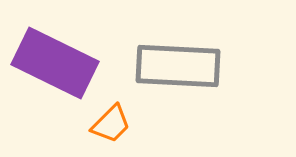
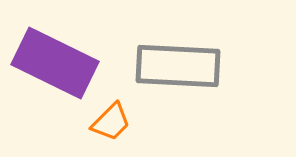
orange trapezoid: moved 2 px up
